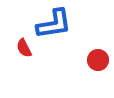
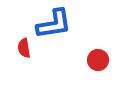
red semicircle: rotated 18 degrees clockwise
